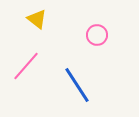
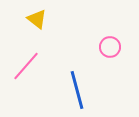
pink circle: moved 13 px right, 12 px down
blue line: moved 5 px down; rotated 18 degrees clockwise
